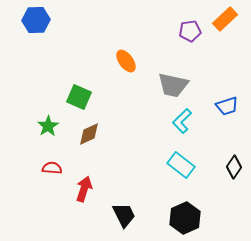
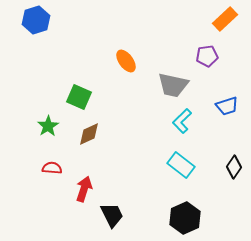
blue hexagon: rotated 16 degrees counterclockwise
purple pentagon: moved 17 px right, 25 px down
black trapezoid: moved 12 px left
